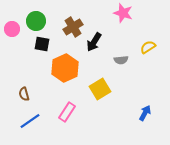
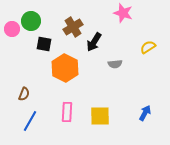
green circle: moved 5 px left
black square: moved 2 px right
gray semicircle: moved 6 px left, 4 px down
orange hexagon: rotated 8 degrees counterclockwise
yellow square: moved 27 px down; rotated 30 degrees clockwise
brown semicircle: rotated 144 degrees counterclockwise
pink rectangle: rotated 30 degrees counterclockwise
blue line: rotated 25 degrees counterclockwise
